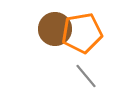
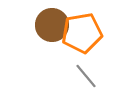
brown circle: moved 3 px left, 4 px up
